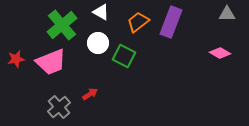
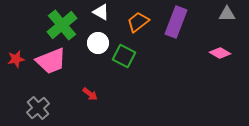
purple rectangle: moved 5 px right
pink trapezoid: moved 1 px up
red arrow: rotated 70 degrees clockwise
gray cross: moved 21 px left, 1 px down
